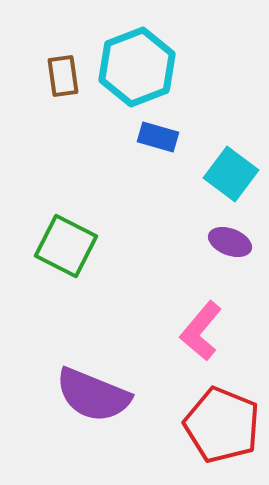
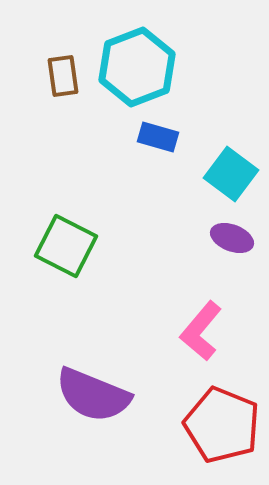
purple ellipse: moved 2 px right, 4 px up
